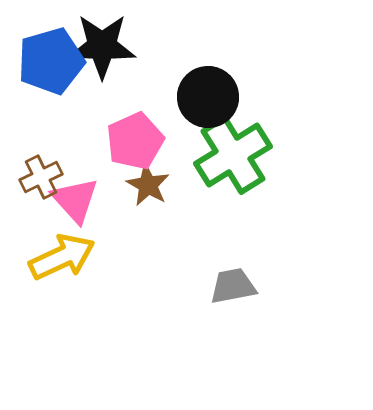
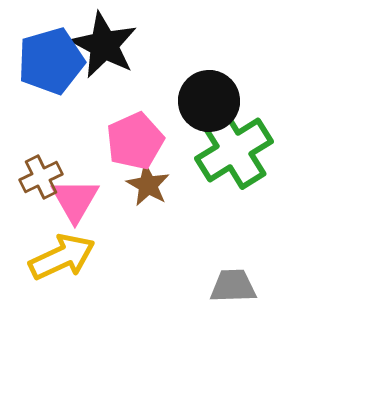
black star: moved 2 px right, 1 px up; rotated 26 degrees clockwise
black circle: moved 1 px right, 4 px down
green cross: moved 1 px right, 5 px up
pink triangle: rotated 12 degrees clockwise
gray trapezoid: rotated 9 degrees clockwise
